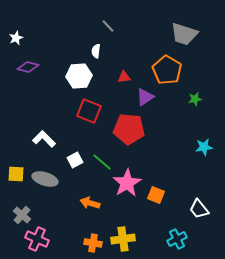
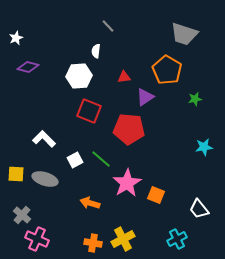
green line: moved 1 px left, 3 px up
yellow cross: rotated 20 degrees counterclockwise
